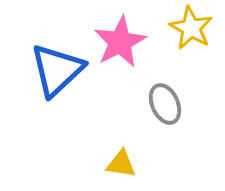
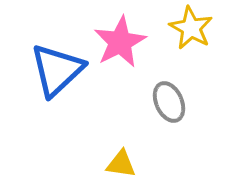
gray ellipse: moved 4 px right, 2 px up
